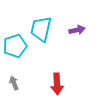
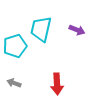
purple arrow: rotated 35 degrees clockwise
gray arrow: rotated 48 degrees counterclockwise
